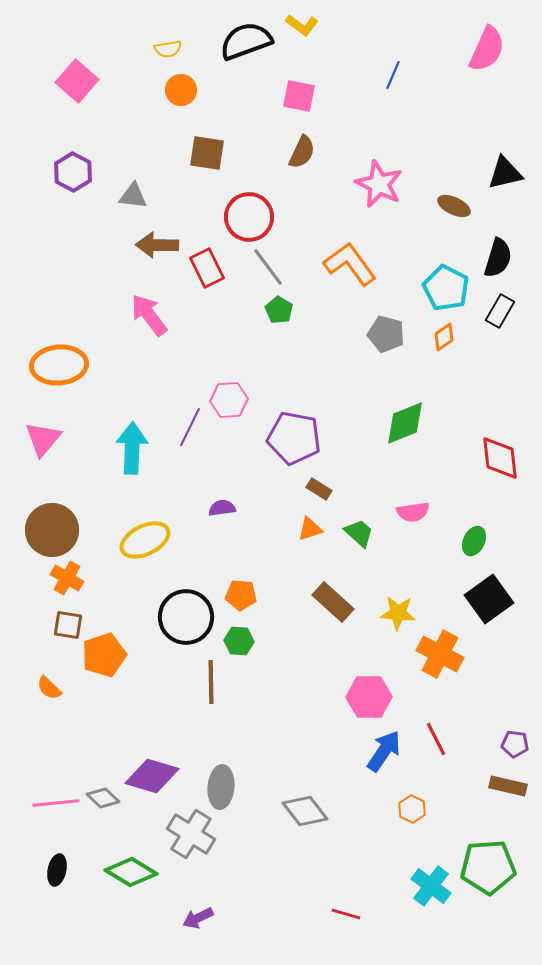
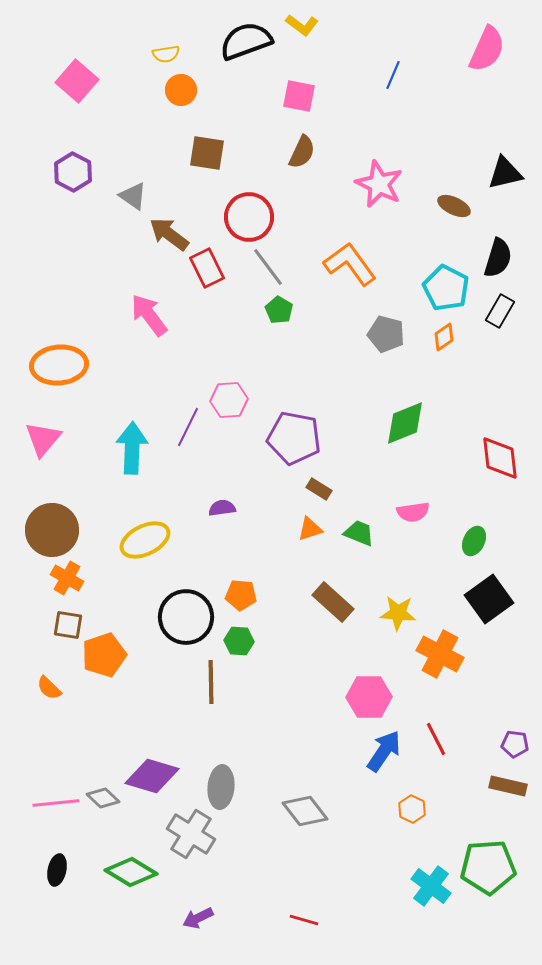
yellow semicircle at (168, 49): moved 2 px left, 5 px down
gray triangle at (133, 196): rotated 28 degrees clockwise
brown arrow at (157, 245): moved 12 px right, 11 px up; rotated 36 degrees clockwise
purple line at (190, 427): moved 2 px left
green trapezoid at (359, 533): rotated 20 degrees counterclockwise
red line at (346, 914): moved 42 px left, 6 px down
